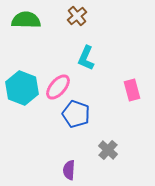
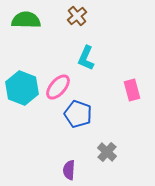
blue pentagon: moved 2 px right
gray cross: moved 1 px left, 2 px down
